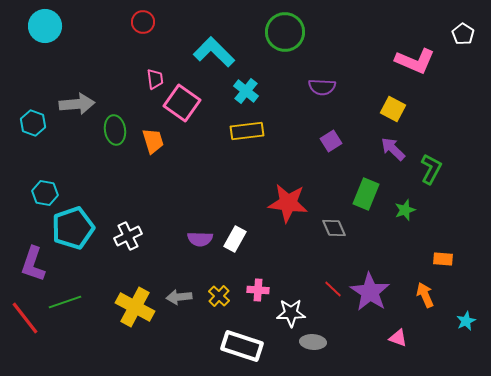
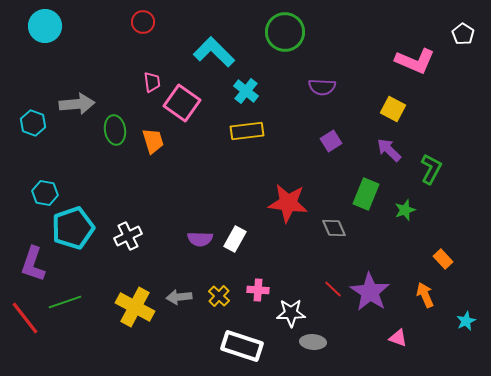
pink trapezoid at (155, 79): moved 3 px left, 3 px down
purple arrow at (393, 149): moved 4 px left, 1 px down
orange rectangle at (443, 259): rotated 42 degrees clockwise
